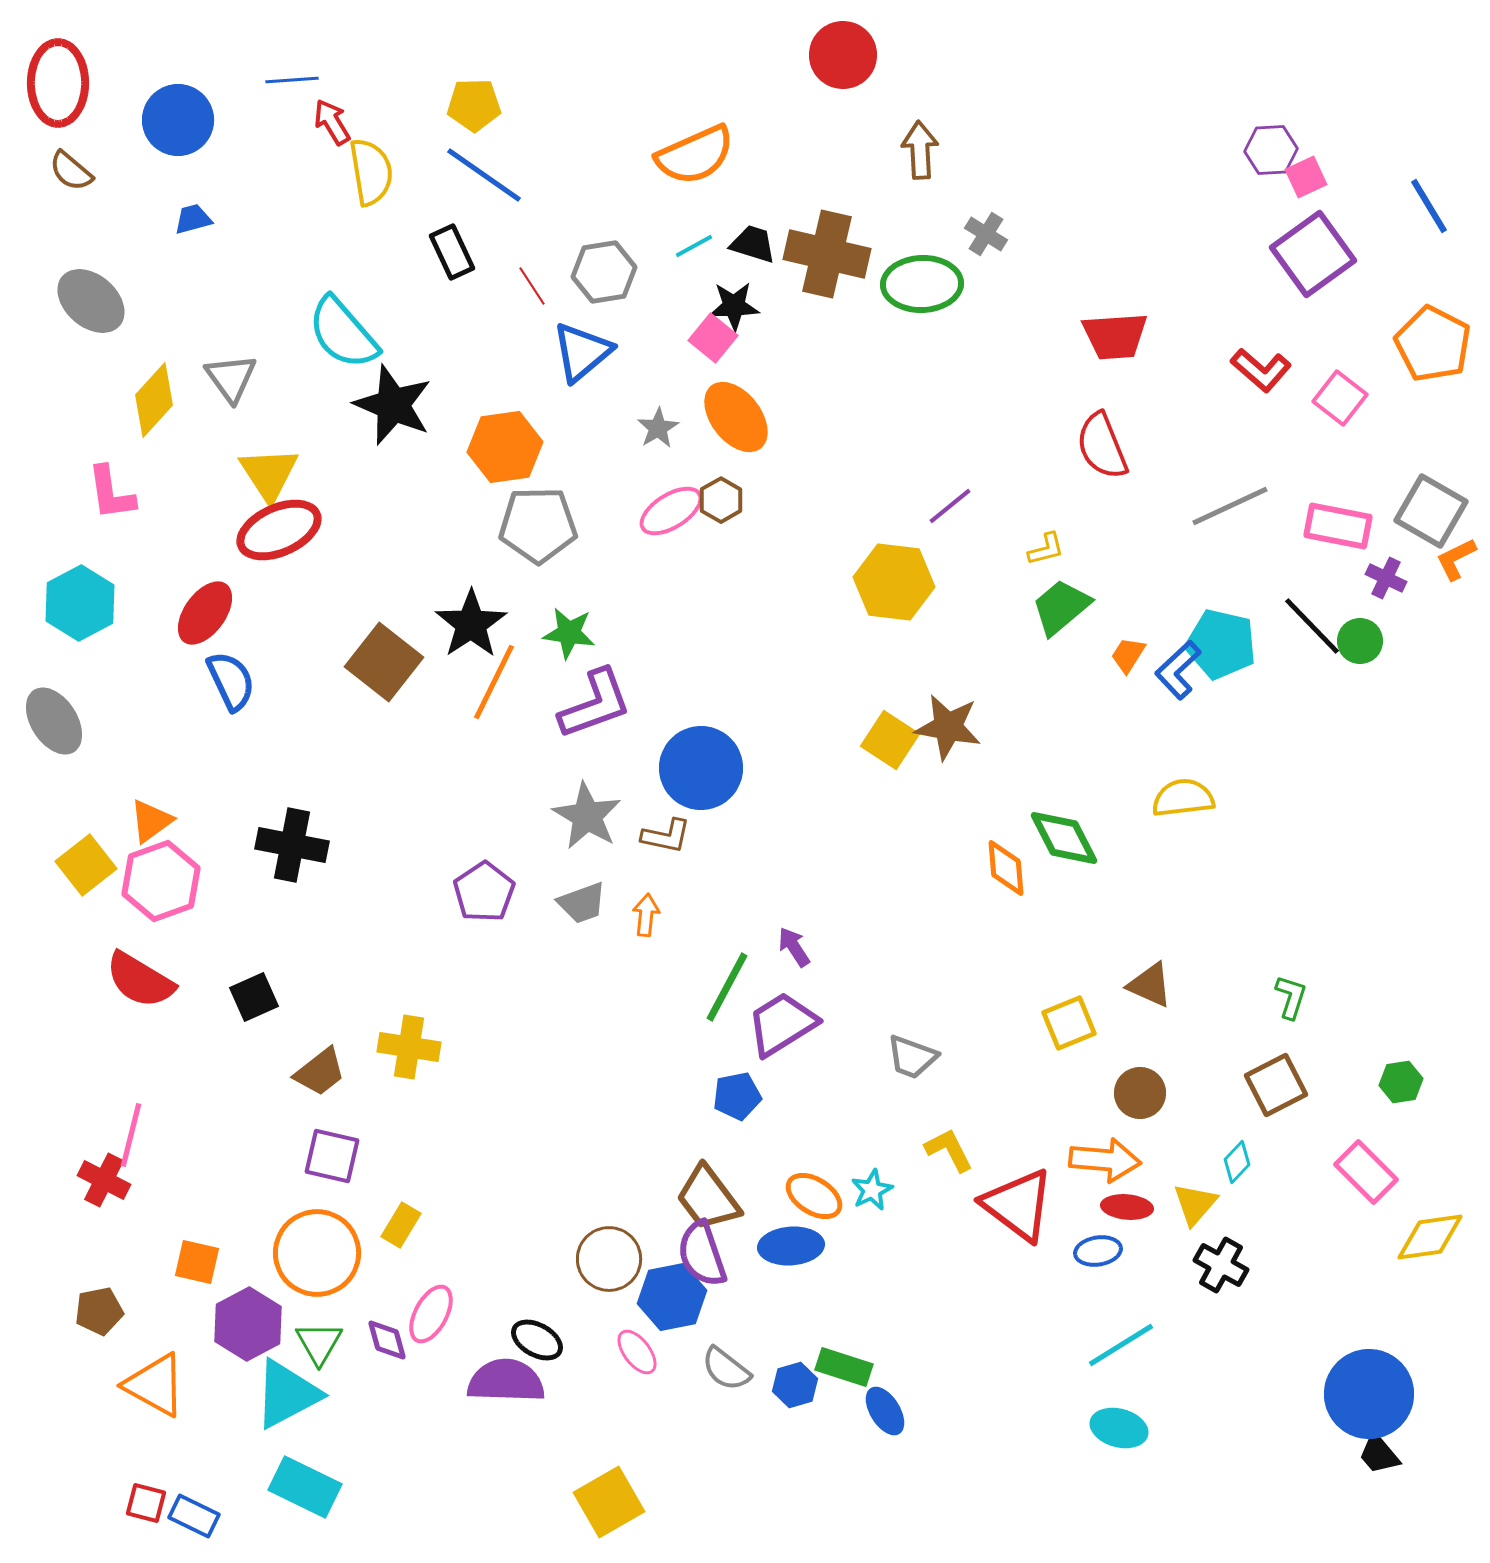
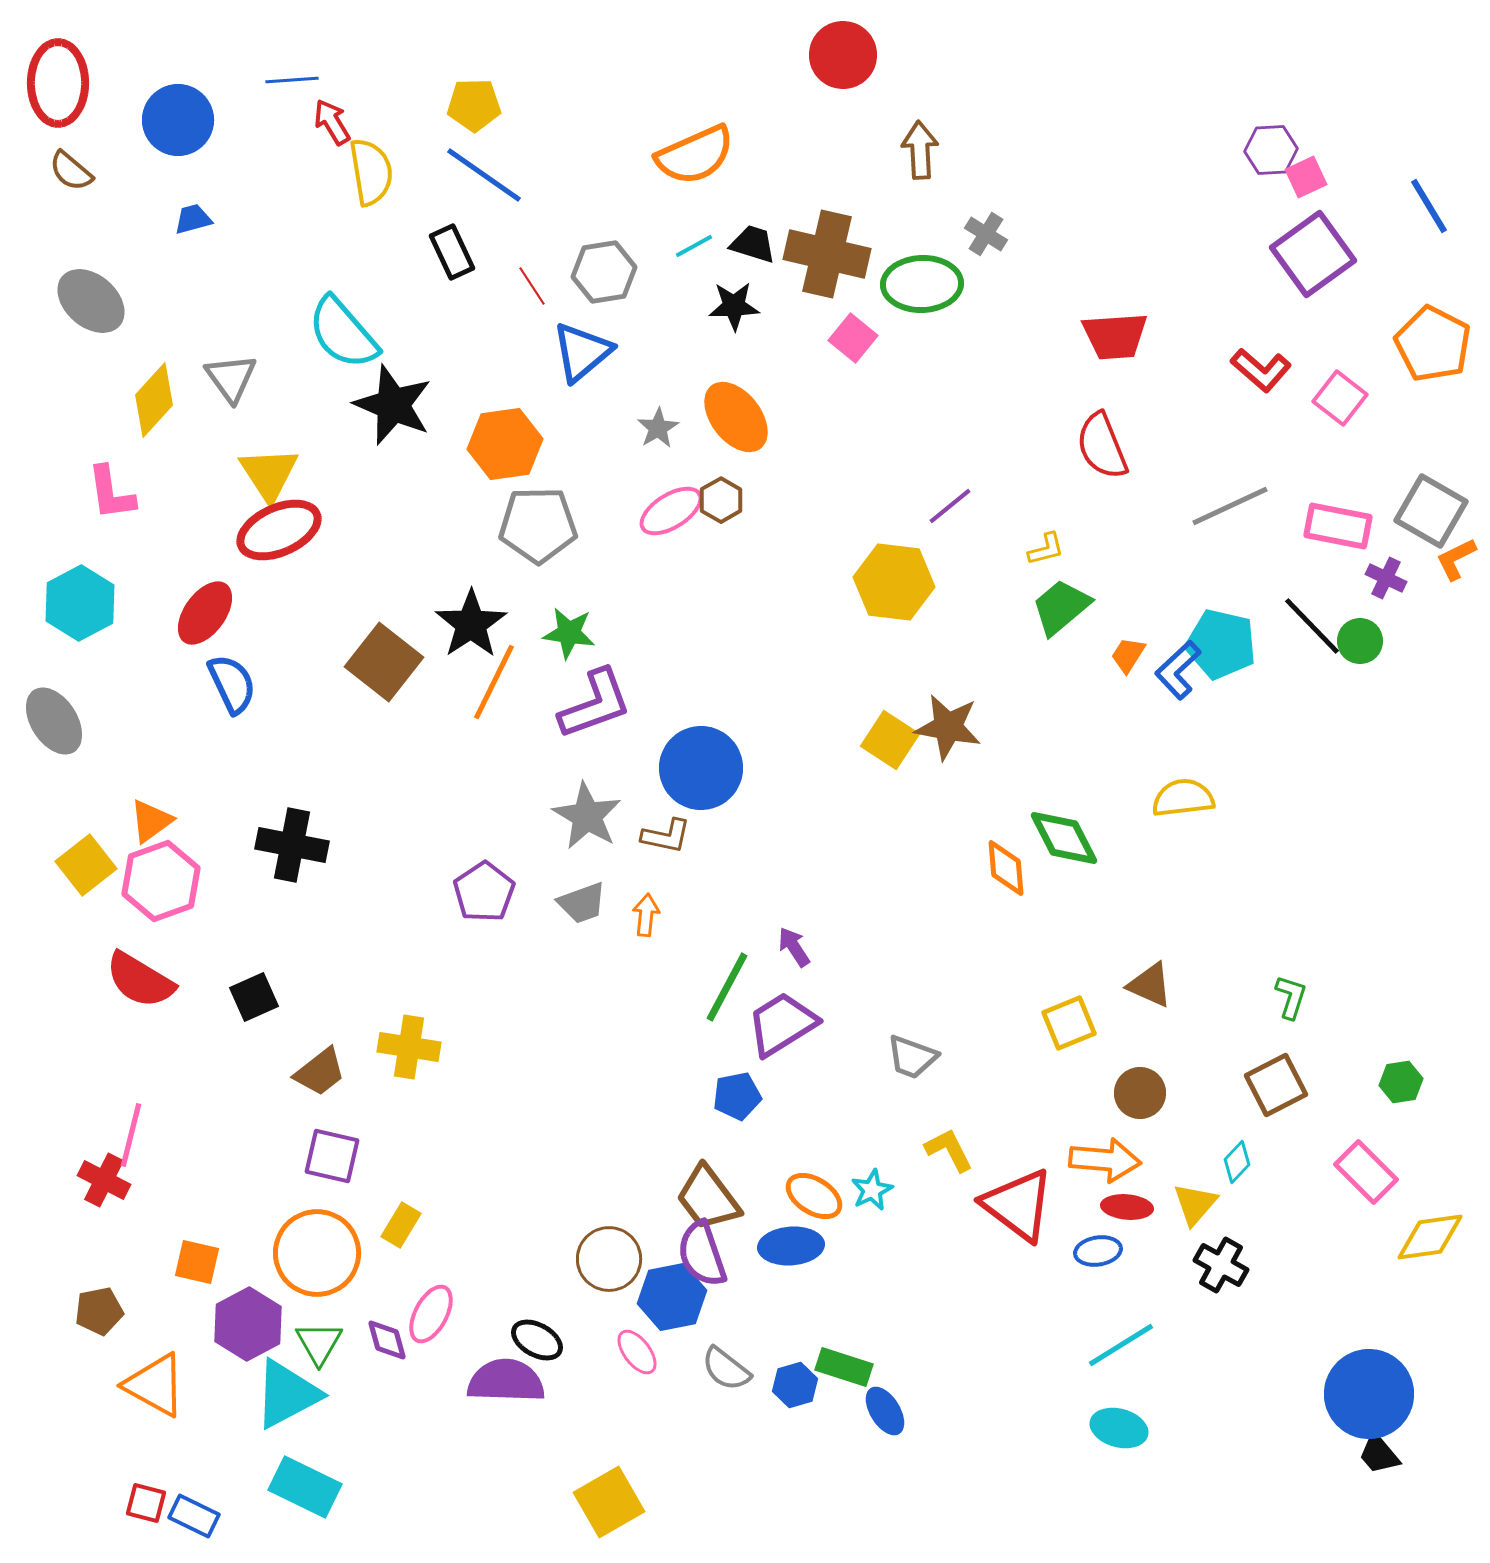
pink square at (713, 338): moved 140 px right
orange hexagon at (505, 447): moved 3 px up
blue semicircle at (231, 681): moved 1 px right, 3 px down
